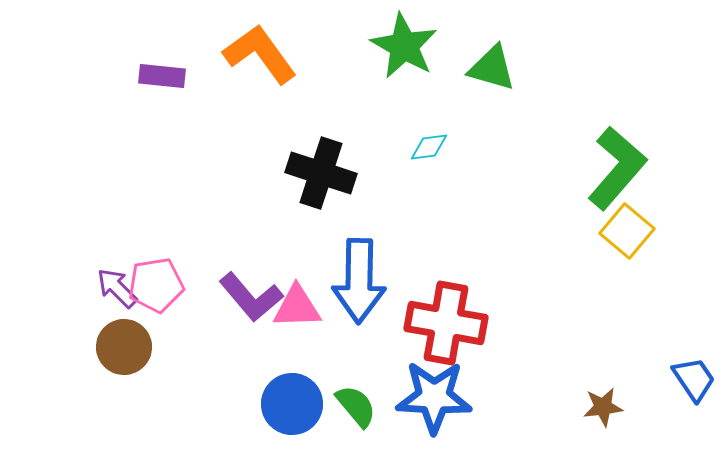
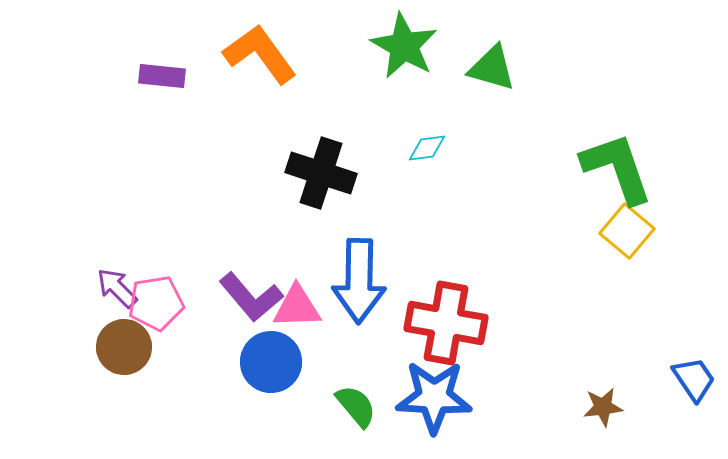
cyan diamond: moved 2 px left, 1 px down
green L-shape: rotated 60 degrees counterclockwise
pink pentagon: moved 18 px down
blue circle: moved 21 px left, 42 px up
